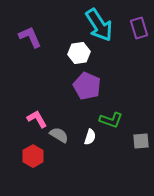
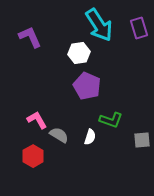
pink L-shape: moved 1 px down
gray square: moved 1 px right, 1 px up
